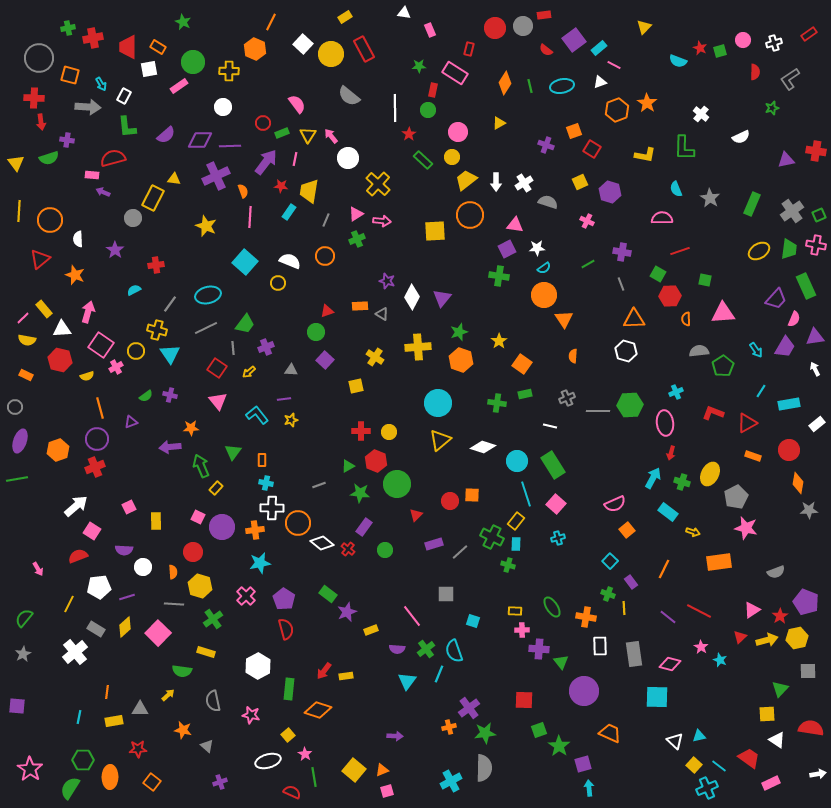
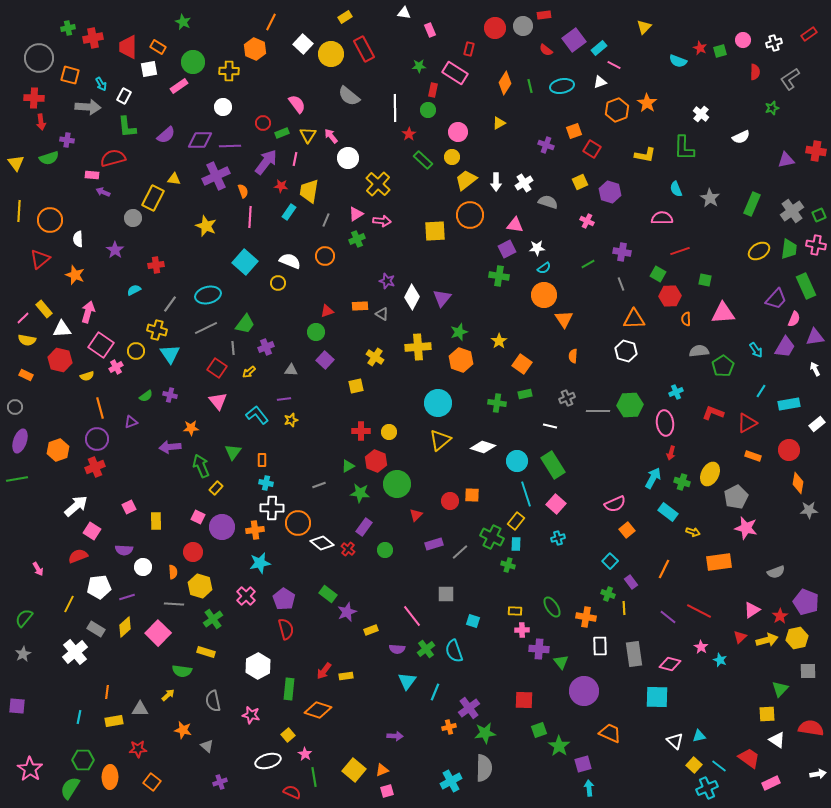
cyan line at (439, 674): moved 4 px left, 18 px down
